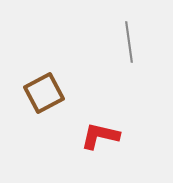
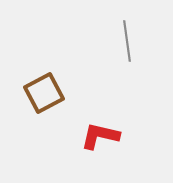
gray line: moved 2 px left, 1 px up
